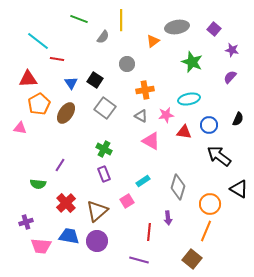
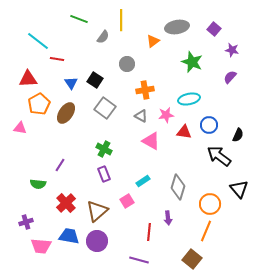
black semicircle at (238, 119): moved 16 px down
black triangle at (239, 189): rotated 18 degrees clockwise
